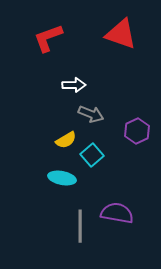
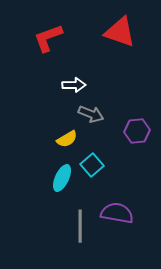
red triangle: moved 1 px left, 2 px up
purple hexagon: rotated 20 degrees clockwise
yellow semicircle: moved 1 px right, 1 px up
cyan square: moved 10 px down
cyan ellipse: rotated 76 degrees counterclockwise
